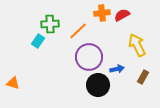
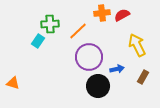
black circle: moved 1 px down
